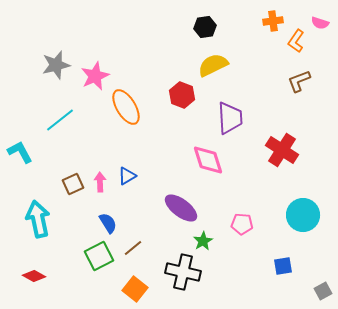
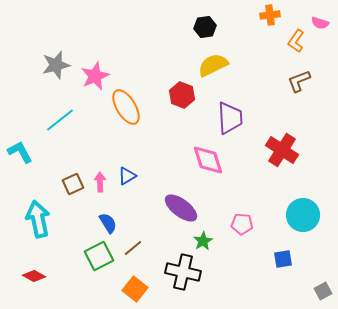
orange cross: moved 3 px left, 6 px up
blue square: moved 7 px up
